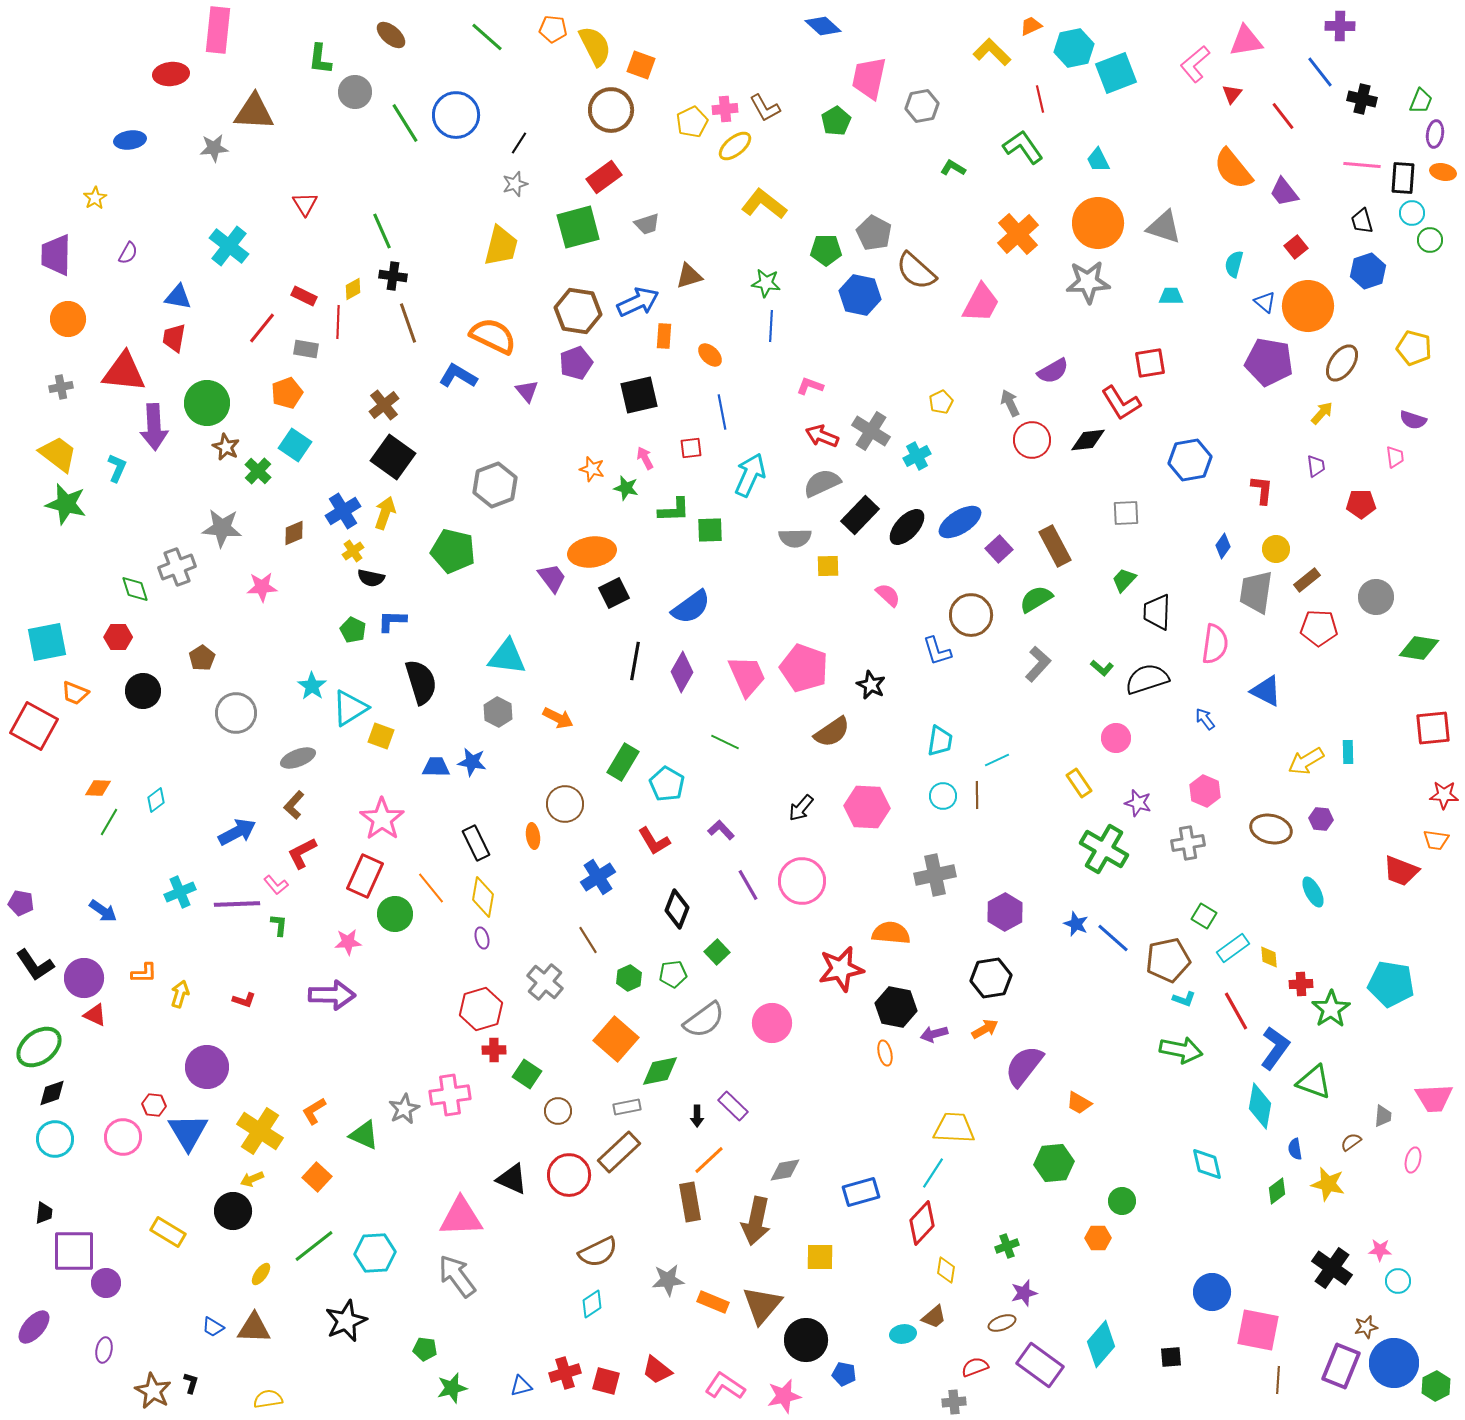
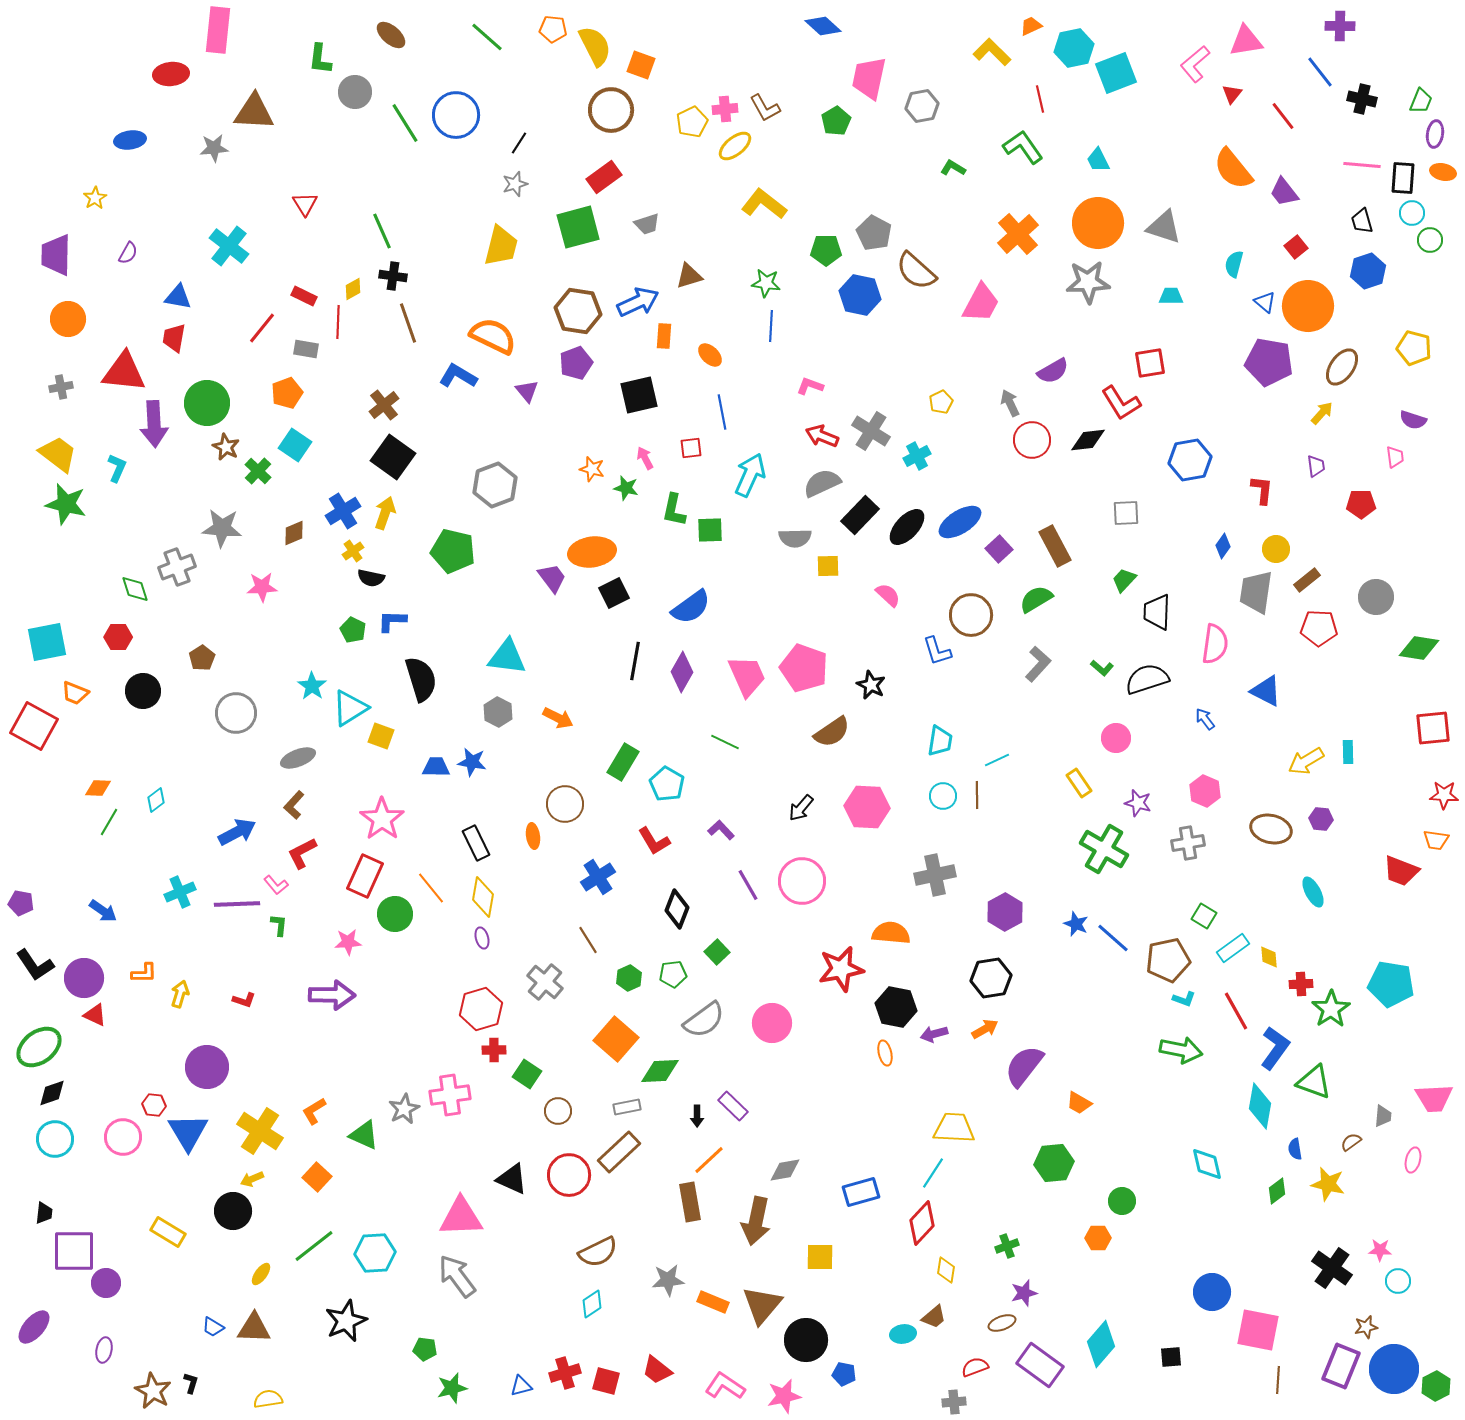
brown ellipse at (1342, 363): moved 4 px down
purple arrow at (154, 427): moved 3 px up
green L-shape at (674, 510): rotated 104 degrees clockwise
black semicircle at (421, 682): moved 3 px up
green diamond at (660, 1071): rotated 9 degrees clockwise
blue circle at (1394, 1363): moved 6 px down
